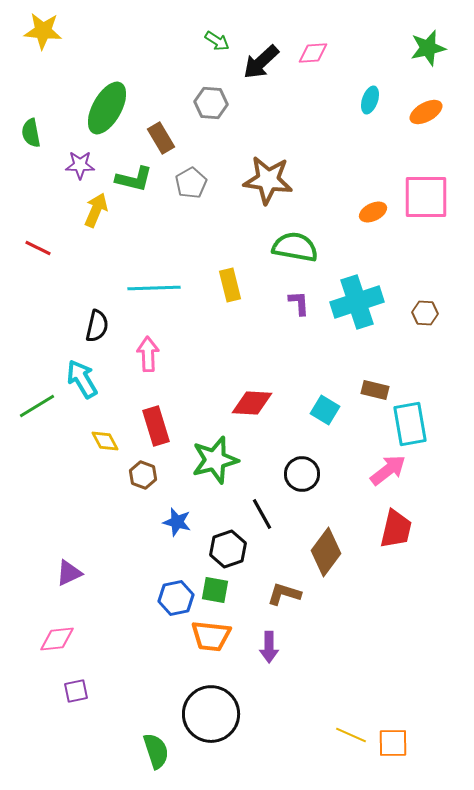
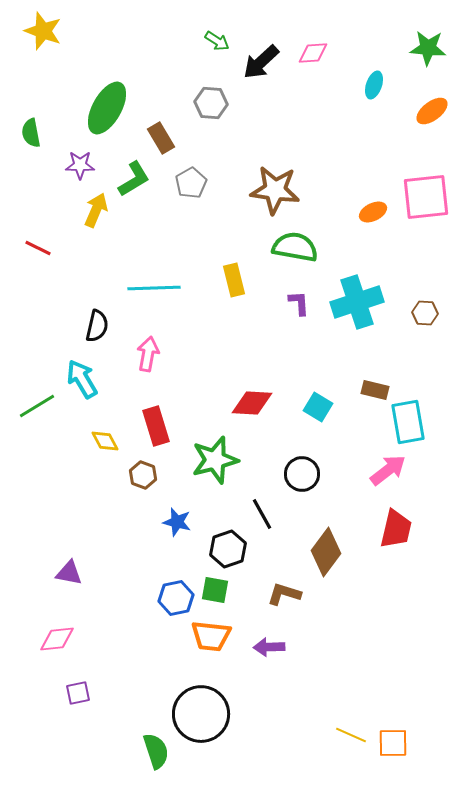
yellow star at (43, 31): rotated 15 degrees clockwise
green star at (428, 48): rotated 18 degrees clockwise
cyan ellipse at (370, 100): moved 4 px right, 15 px up
orange ellipse at (426, 112): moved 6 px right, 1 px up; rotated 8 degrees counterclockwise
green L-shape at (134, 179): rotated 45 degrees counterclockwise
brown star at (268, 180): moved 7 px right, 10 px down
pink square at (426, 197): rotated 6 degrees counterclockwise
yellow rectangle at (230, 285): moved 4 px right, 5 px up
pink arrow at (148, 354): rotated 12 degrees clockwise
cyan square at (325, 410): moved 7 px left, 3 px up
cyan rectangle at (410, 424): moved 2 px left, 2 px up
purple triangle at (69, 573): rotated 36 degrees clockwise
purple arrow at (269, 647): rotated 88 degrees clockwise
purple square at (76, 691): moved 2 px right, 2 px down
black circle at (211, 714): moved 10 px left
